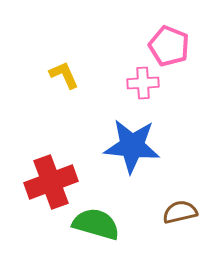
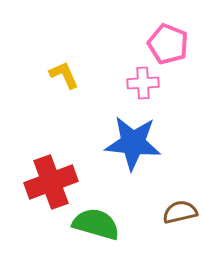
pink pentagon: moved 1 px left, 2 px up
blue star: moved 1 px right, 3 px up
